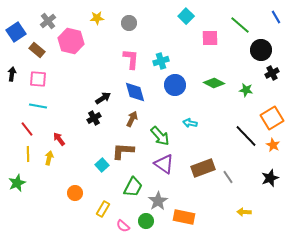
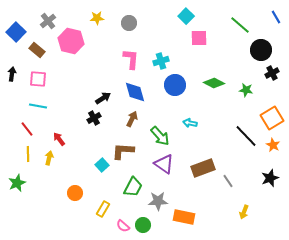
blue square at (16, 32): rotated 12 degrees counterclockwise
pink square at (210, 38): moved 11 px left
gray line at (228, 177): moved 4 px down
gray star at (158, 201): rotated 30 degrees clockwise
yellow arrow at (244, 212): rotated 72 degrees counterclockwise
green circle at (146, 221): moved 3 px left, 4 px down
